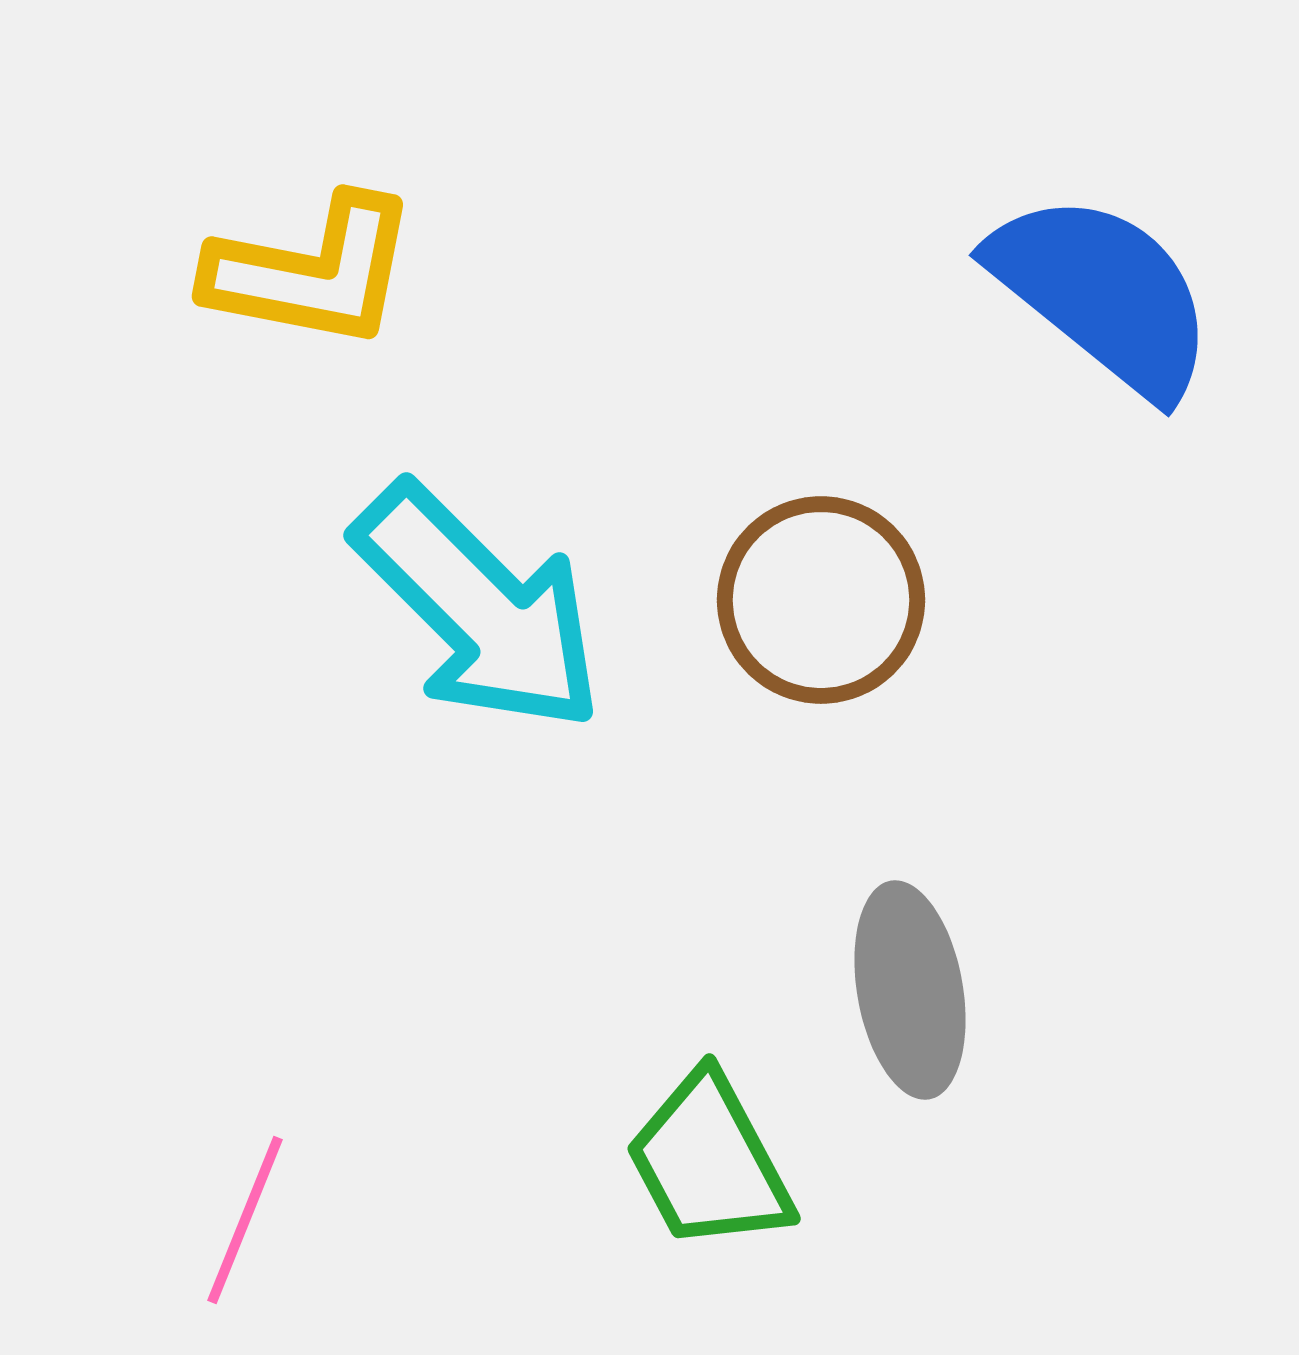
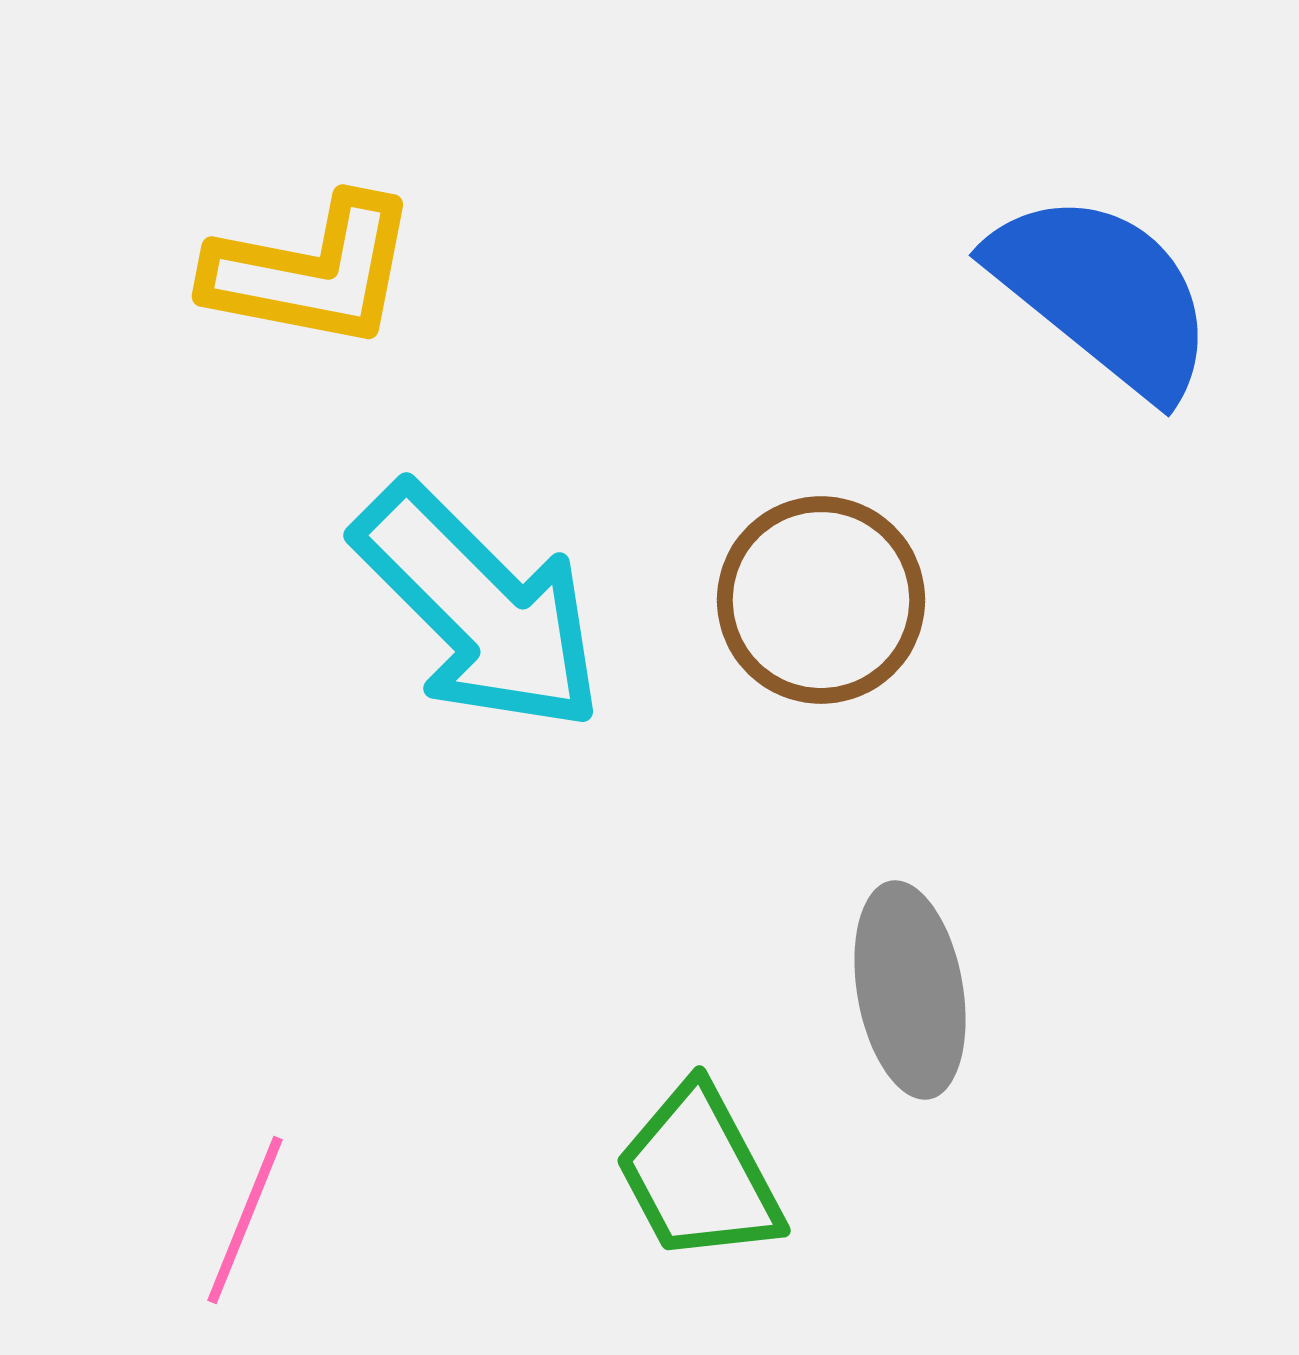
green trapezoid: moved 10 px left, 12 px down
